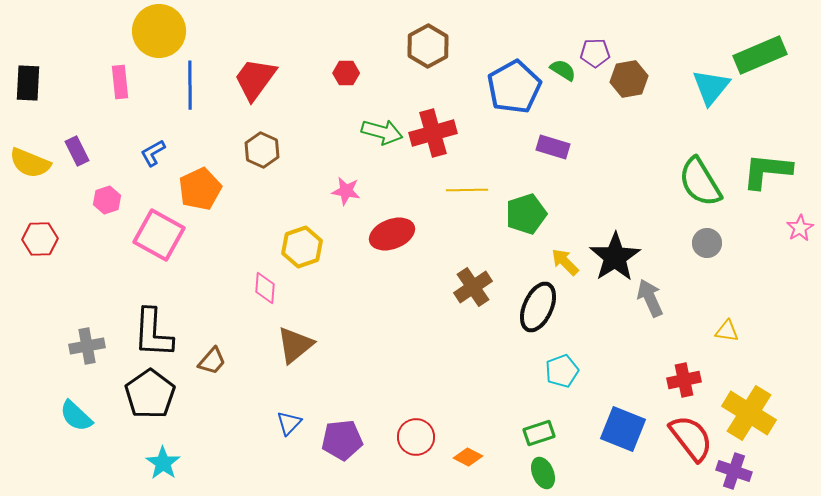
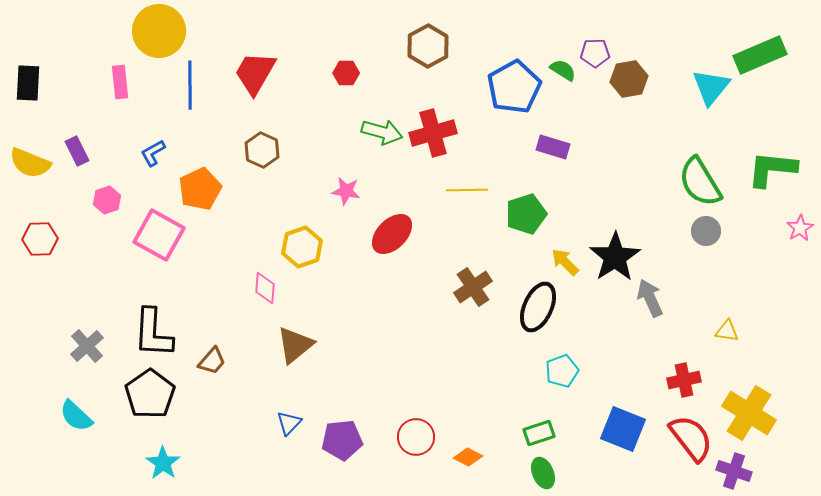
red trapezoid at (255, 79): moved 6 px up; rotated 6 degrees counterclockwise
green L-shape at (767, 171): moved 5 px right, 2 px up
red ellipse at (392, 234): rotated 24 degrees counterclockwise
gray circle at (707, 243): moved 1 px left, 12 px up
gray cross at (87, 346): rotated 32 degrees counterclockwise
